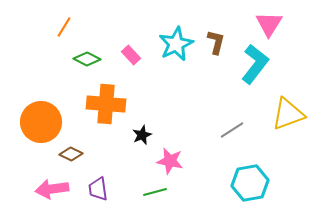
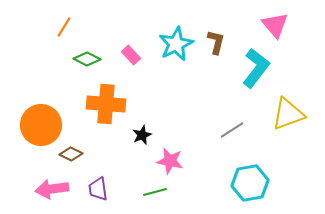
pink triangle: moved 6 px right, 1 px down; rotated 12 degrees counterclockwise
cyan L-shape: moved 1 px right, 4 px down
orange circle: moved 3 px down
